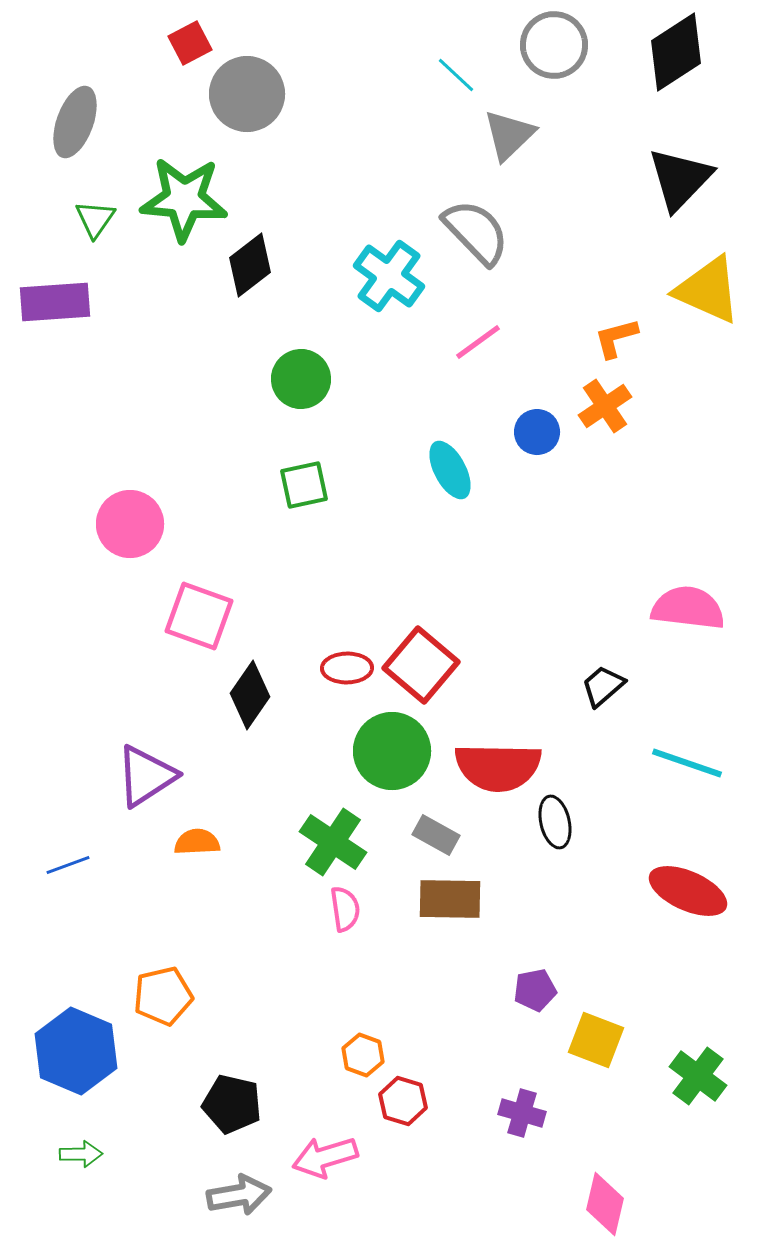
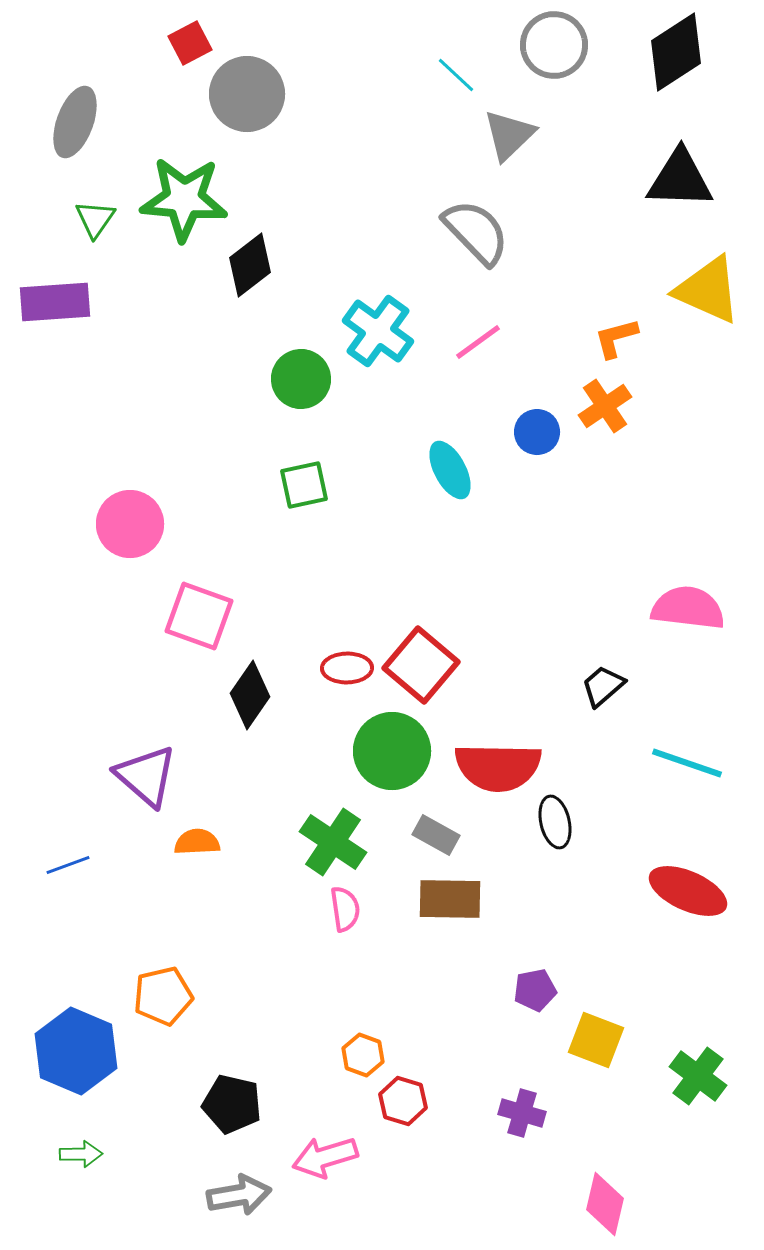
black triangle at (680, 179): rotated 48 degrees clockwise
cyan cross at (389, 276): moved 11 px left, 55 px down
purple triangle at (146, 776): rotated 46 degrees counterclockwise
